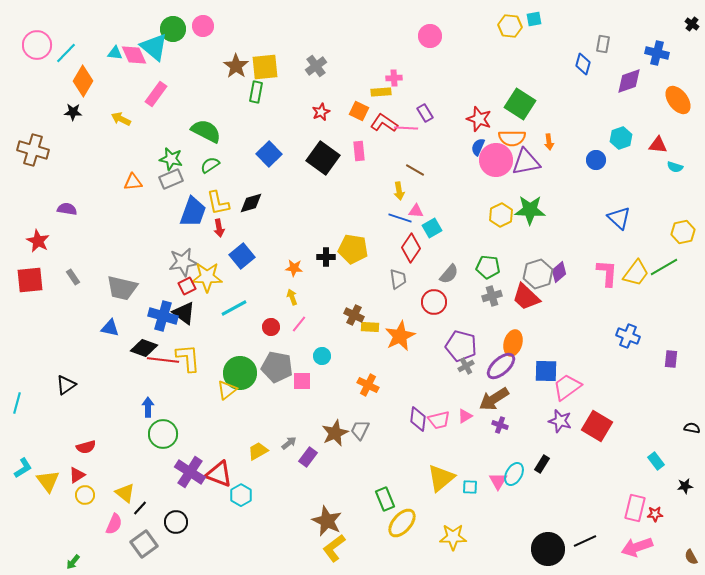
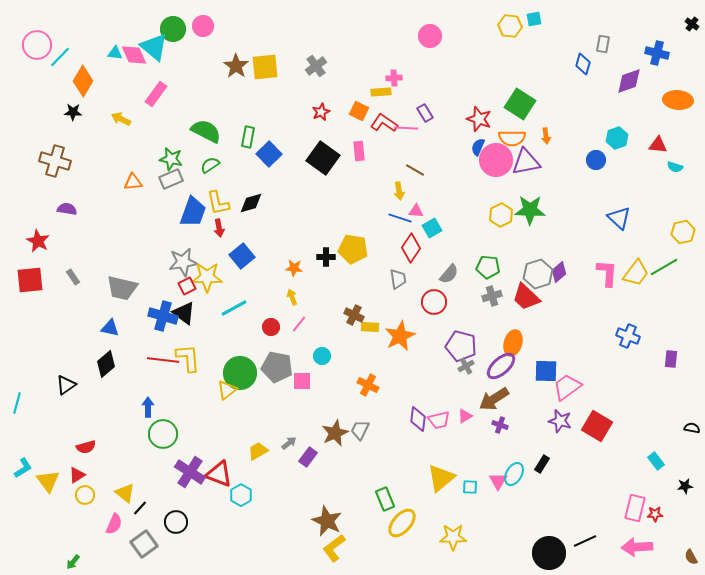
cyan line at (66, 53): moved 6 px left, 4 px down
green rectangle at (256, 92): moved 8 px left, 45 px down
orange ellipse at (678, 100): rotated 48 degrees counterclockwise
cyan hexagon at (621, 138): moved 4 px left
orange arrow at (549, 142): moved 3 px left, 6 px up
brown cross at (33, 150): moved 22 px right, 11 px down
black diamond at (144, 348): moved 38 px left, 16 px down; rotated 60 degrees counterclockwise
pink arrow at (637, 547): rotated 16 degrees clockwise
black circle at (548, 549): moved 1 px right, 4 px down
